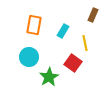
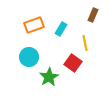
orange rectangle: rotated 60 degrees clockwise
cyan rectangle: moved 2 px left, 2 px up
